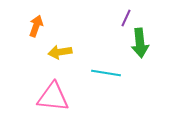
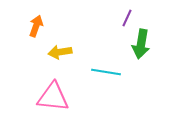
purple line: moved 1 px right
green arrow: moved 1 px right, 1 px down; rotated 16 degrees clockwise
cyan line: moved 1 px up
